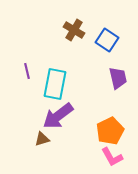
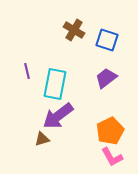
blue square: rotated 15 degrees counterclockwise
purple trapezoid: moved 12 px left; rotated 115 degrees counterclockwise
